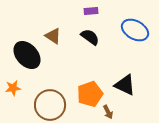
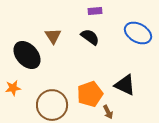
purple rectangle: moved 4 px right
blue ellipse: moved 3 px right, 3 px down
brown triangle: rotated 24 degrees clockwise
brown circle: moved 2 px right
